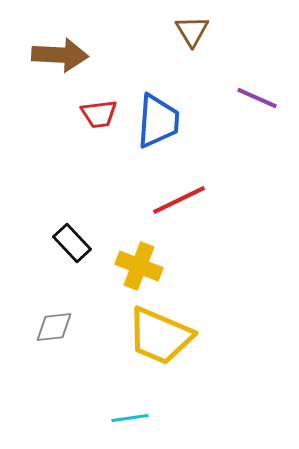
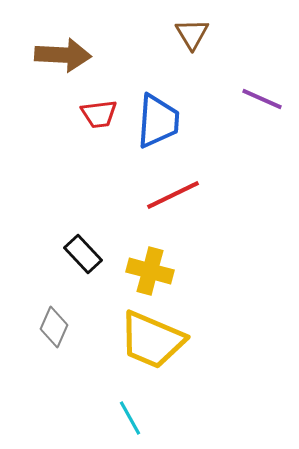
brown triangle: moved 3 px down
brown arrow: moved 3 px right
purple line: moved 5 px right, 1 px down
red line: moved 6 px left, 5 px up
black rectangle: moved 11 px right, 11 px down
yellow cross: moved 11 px right, 5 px down; rotated 6 degrees counterclockwise
gray diamond: rotated 60 degrees counterclockwise
yellow trapezoid: moved 8 px left, 4 px down
cyan line: rotated 69 degrees clockwise
